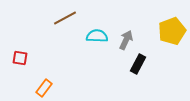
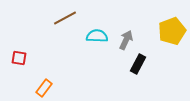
red square: moved 1 px left
